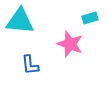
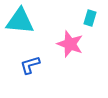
cyan rectangle: rotated 56 degrees counterclockwise
blue L-shape: rotated 80 degrees clockwise
